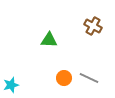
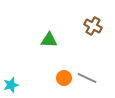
gray line: moved 2 px left
